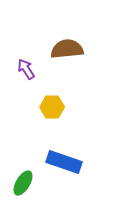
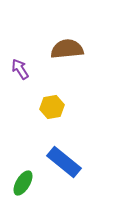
purple arrow: moved 6 px left
yellow hexagon: rotated 10 degrees counterclockwise
blue rectangle: rotated 20 degrees clockwise
